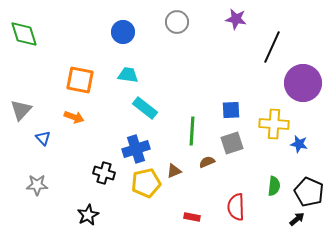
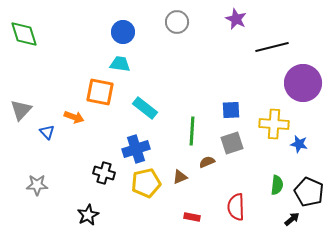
purple star: rotated 15 degrees clockwise
black line: rotated 52 degrees clockwise
cyan trapezoid: moved 8 px left, 11 px up
orange square: moved 20 px right, 12 px down
blue triangle: moved 4 px right, 6 px up
brown triangle: moved 6 px right, 6 px down
green semicircle: moved 3 px right, 1 px up
black arrow: moved 5 px left
